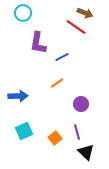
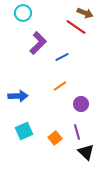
purple L-shape: rotated 145 degrees counterclockwise
orange line: moved 3 px right, 3 px down
